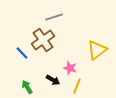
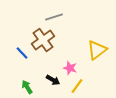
yellow line: rotated 14 degrees clockwise
